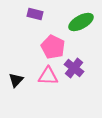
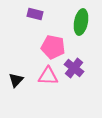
green ellipse: rotated 50 degrees counterclockwise
pink pentagon: rotated 15 degrees counterclockwise
